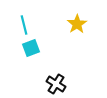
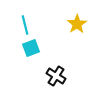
cyan line: moved 1 px right
black cross: moved 8 px up
